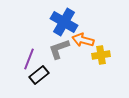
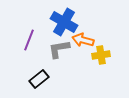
gray L-shape: rotated 10 degrees clockwise
purple line: moved 19 px up
black rectangle: moved 4 px down
